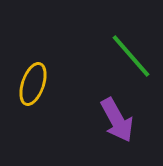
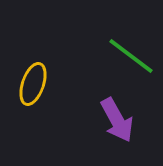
green line: rotated 12 degrees counterclockwise
